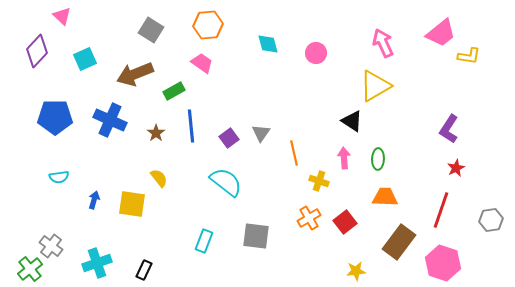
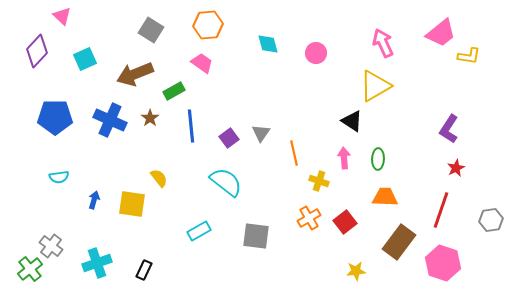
brown star at (156, 133): moved 6 px left, 15 px up
cyan rectangle at (204, 241): moved 5 px left, 10 px up; rotated 40 degrees clockwise
